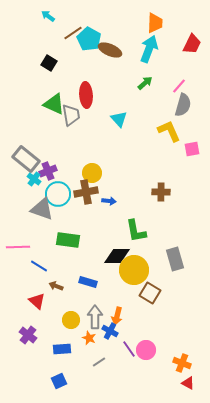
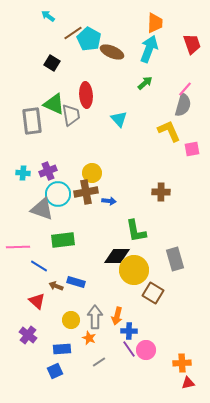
red trapezoid at (192, 44): rotated 45 degrees counterclockwise
brown ellipse at (110, 50): moved 2 px right, 2 px down
black square at (49, 63): moved 3 px right
pink line at (179, 86): moved 6 px right, 3 px down
gray rectangle at (26, 159): moved 6 px right, 38 px up; rotated 44 degrees clockwise
cyan cross at (34, 179): moved 11 px left, 6 px up; rotated 32 degrees counterclockwise
green rectangle at (68, 240): moved 5 px left; rotated 15 degrees counterclockwise
blue rectangle at (88, 282): moved 12 px left
brown square at (150, 293): moved 3 px right
blue cross at (110, 331): moved 19 px right; rotated 28 degrees counterclockwise
orange cross at (182, 363): rotated 24 degrees counterclockwise
blue square at (59, 381): moved 4 px left, 10 px up
red triangle at (188, 383): rotated 40 degrees counterclockwise
